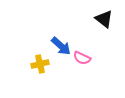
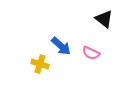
pink semicircle: moved 9 px right, 5 px up
yellow cross: rotated 30 degrees clockwise
